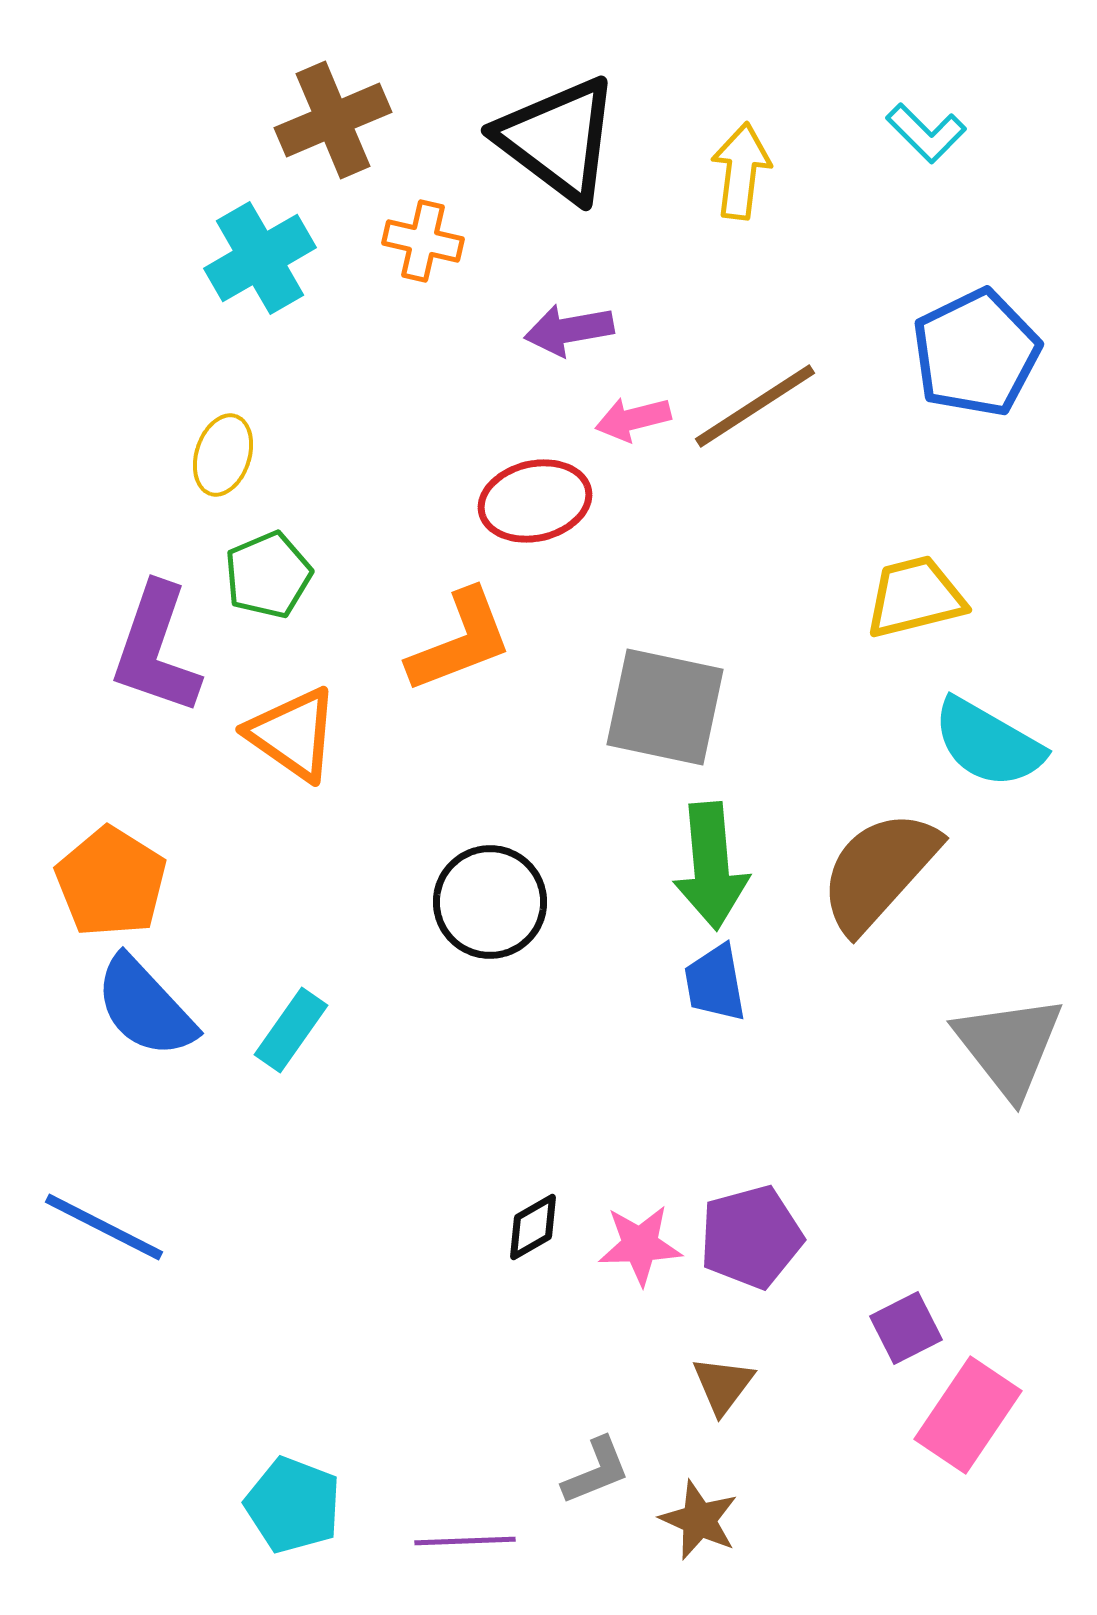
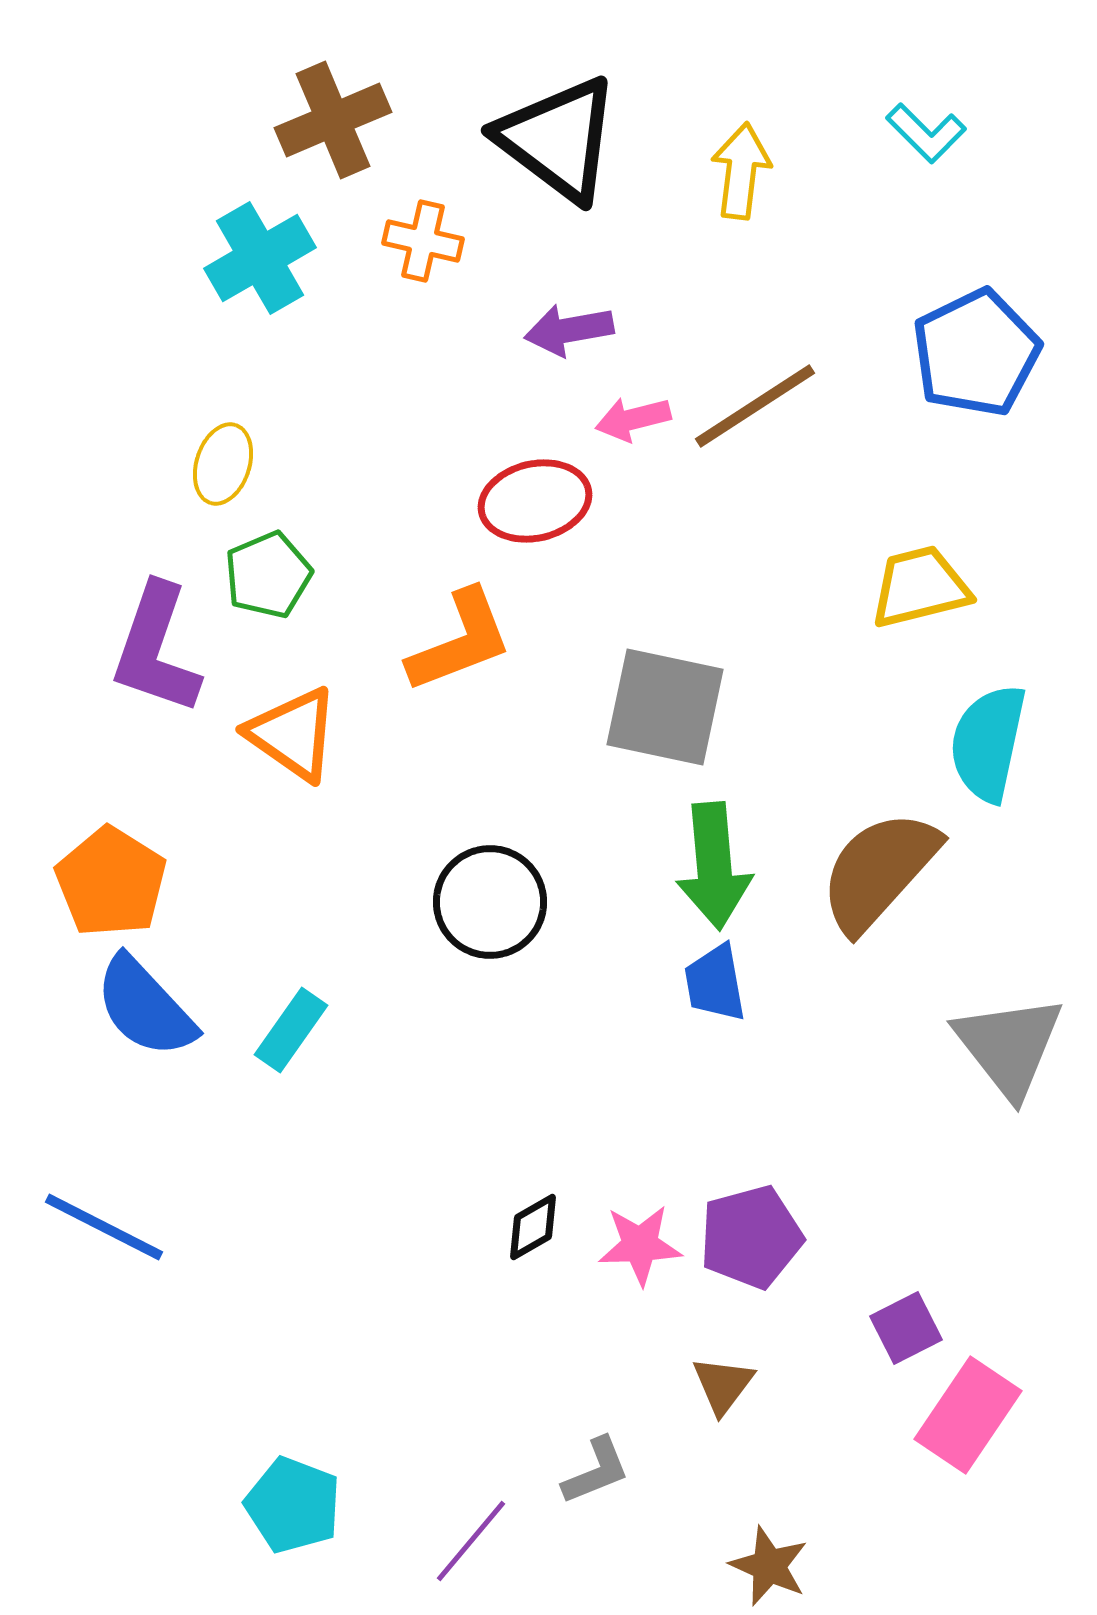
yellow ellipse: moved 9 px down
yellow trapezoid: moved 5 px right, 10 px up
cyan semicircle: rotated 72 degrees clockwise
green arrow: moved 3 px right
brown star: moved 70 px right, 46 px down
purple line: moved 6 px right; rotated 48 degrees counterclockwise
